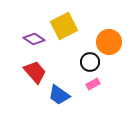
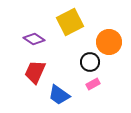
yellow square: moved 6 px right, 4 px up
red trapezoid: rotated 115 degrees counterclockwise
